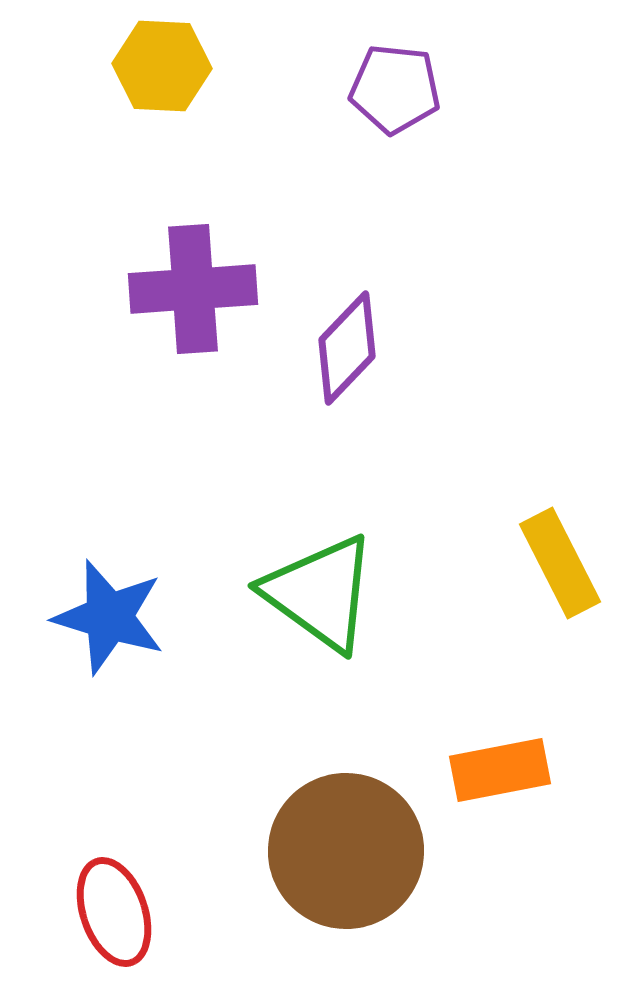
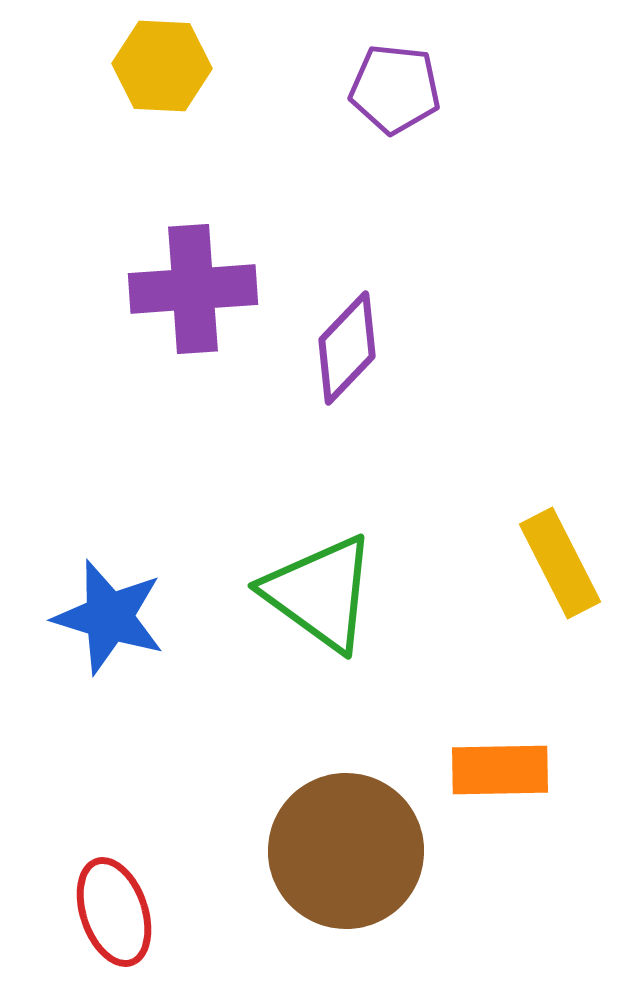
orange rectangle: rotated 10 degrees clockwise
